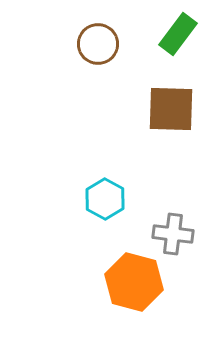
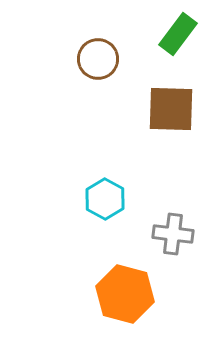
brown circle: moved 15 px down
orange hexagon: moved 9 px left, 12 px down
